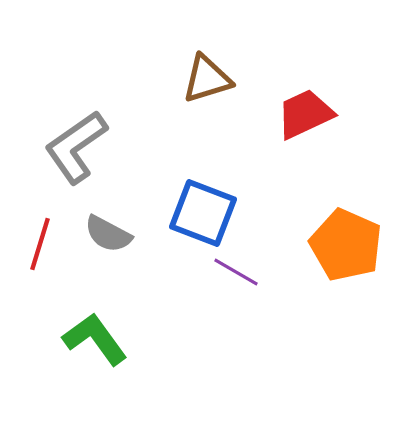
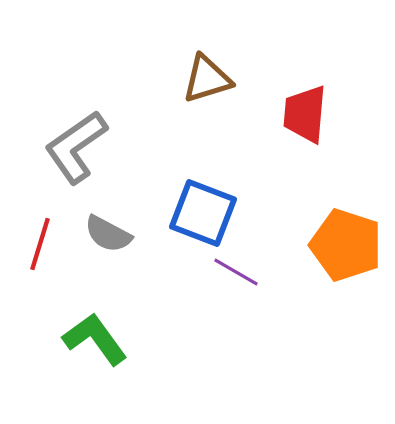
red trapezoid: rotated 60 degrees counterclockwise
orange pentagon: rotated 6 degrees counterclockwise
